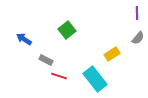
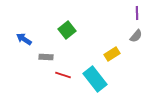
gray semicircle: moved 2 px left, 2 px up
gray rectangle: moved 3 px up; rotated 24 degrees counterclockwise
red line: moved 4 px right, 1 px up
